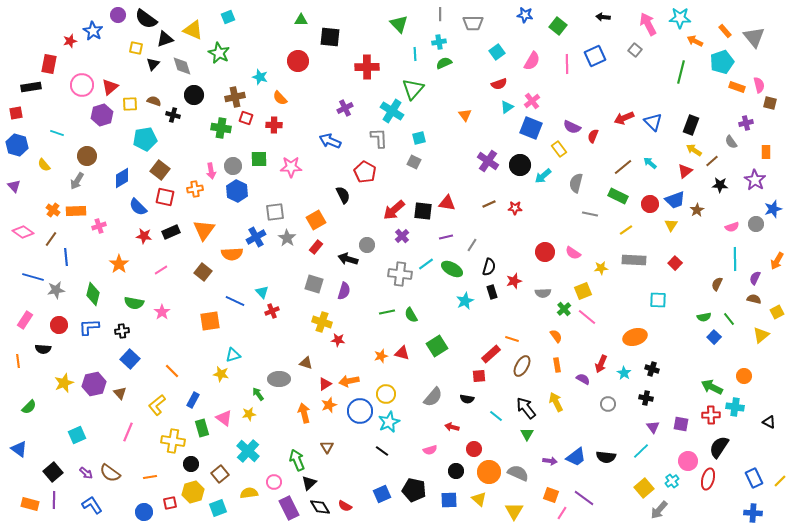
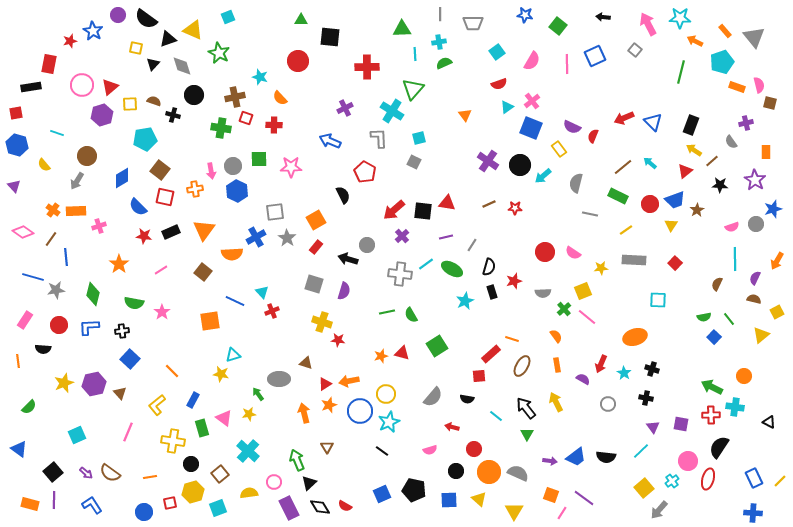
green triangle at (399, 24): moved 3 px right, 5 px down; rotated 48 degrees counterclockwise
black triangle at (165, 39): moved 3 px right
